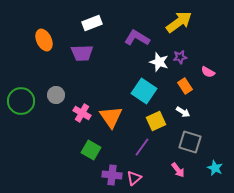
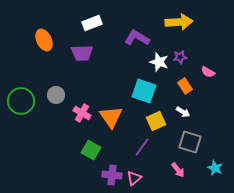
yellow arrow: rotated 32 degrees clockwise
cyan square: rotated 15 degrees counterclockwise
